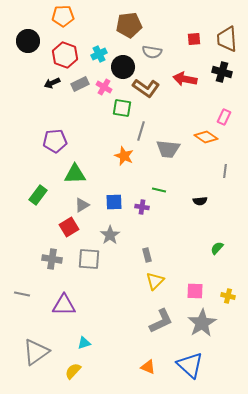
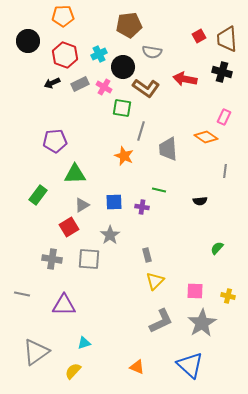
red square at (194, 39): moved 5 px right, 3 px up; rotated 24 degrees counterclockwise
gray trapezoid at (168, 149): rotated 80 degrees clockwise
orange triangle at (148, 367): moved 11 px left
